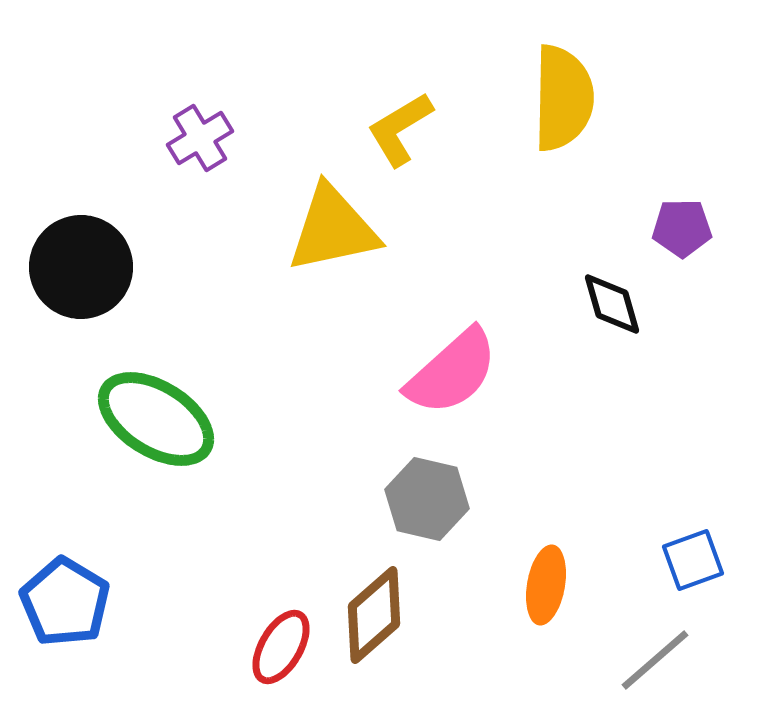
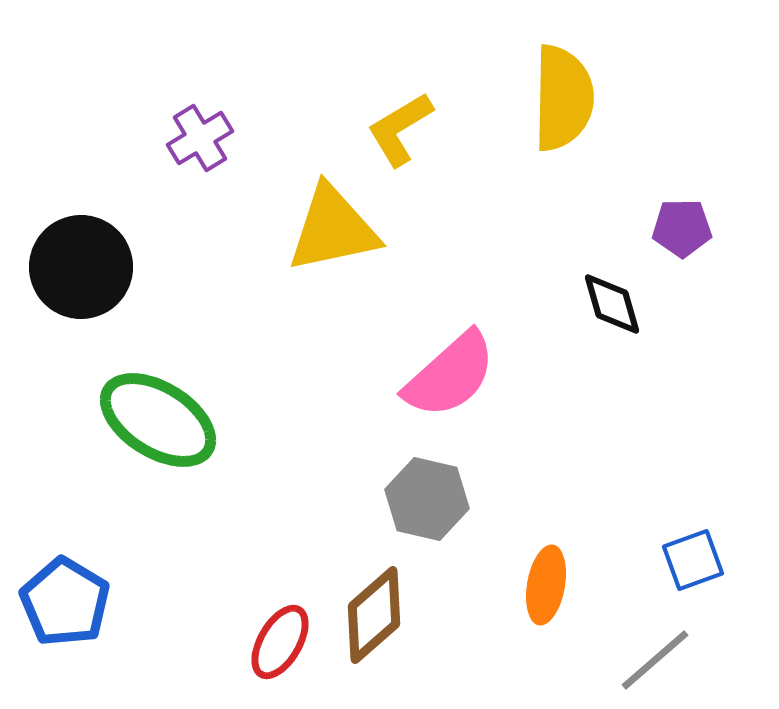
pink semicircle: moved 2 px left, 3 px down
green ellipse: moved 2 px right, 1 px down
red ellipse: moved 1 px left, 5 px up
